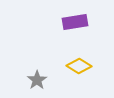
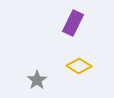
purple rectangle: moved 2 px left, 1 px down; rotated 55 degrees counterclockwise
